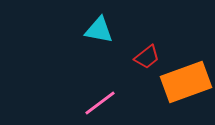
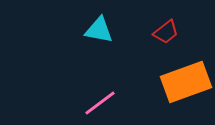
red trapezoid: moved 19 px right, 25 px up
